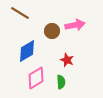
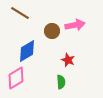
red star: moved 1 px right
pink diamond: moved 20 px left
